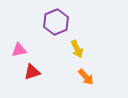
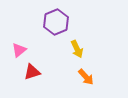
pink triangle: rotated 28 degrees counterclockwise
